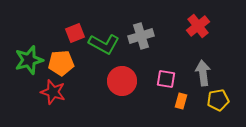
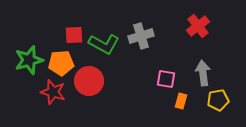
red square: moved 1 px left, 2 px down; rotated 18 degrees clockwise
red circle: moved 33 px left
